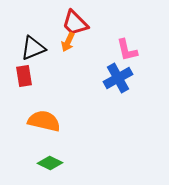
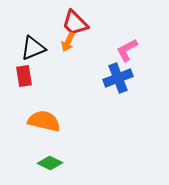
pink L-shape: rotated 75 degrees clockwise
blue cross: rotated 8 degrees clockwise
